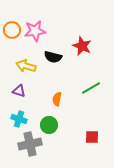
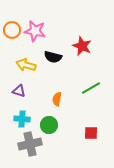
pink star: rotated 20 degrees clockwise
yellow arrow: moved 1 px up
cyan cross: moved 3 px right; rotated 14 degrees counterclockwise
red square: moved 1 px left, 4 px up
